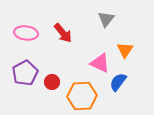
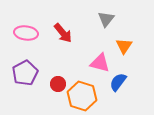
orange triangle: moved 1 px left, 4 px up
pink triangle: rotated 10 degrees counterclockwise
red circle: moved 6 px right, 2 px down
orange hexagon: rotated 20 degrees clockwise
